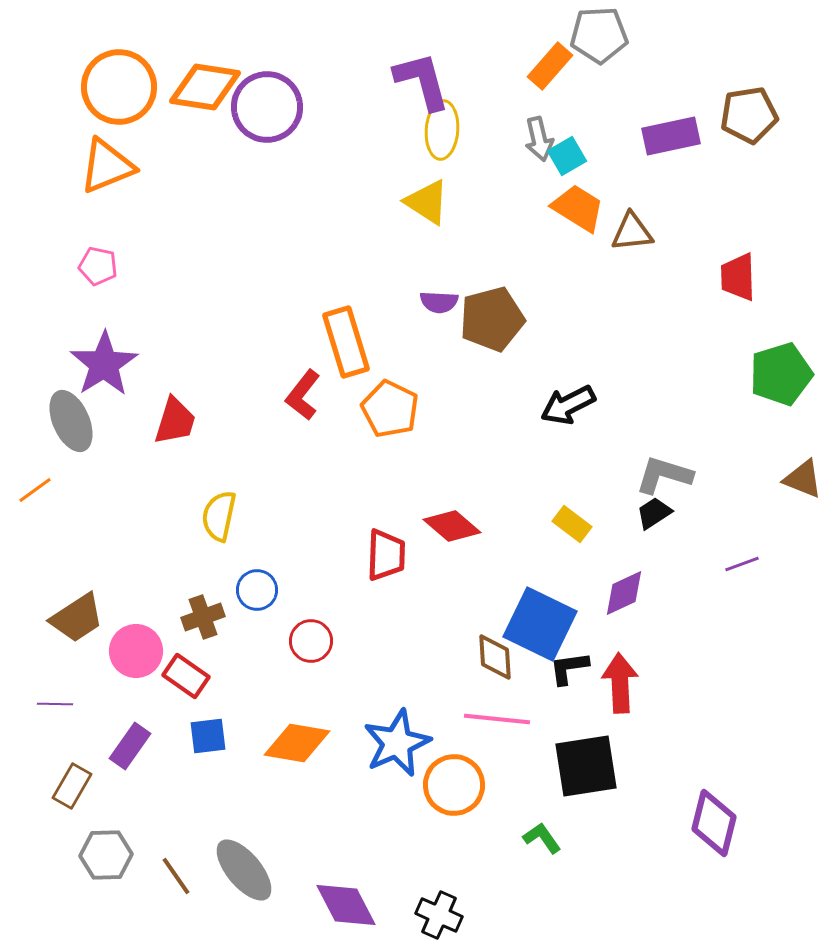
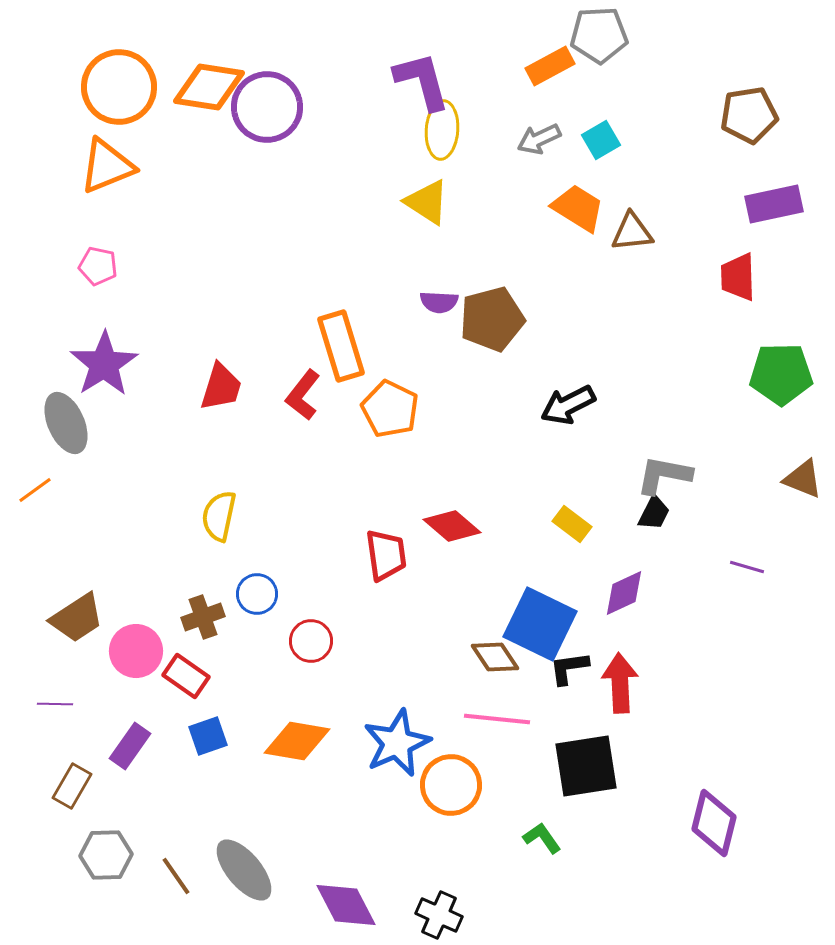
orange rectangle at (550, 66): rotated 21 degrees clockwise
orange diamond at (205, 87): moved 4 px right
purple rectangle at (671, 136): moved 103 px right, 68 px down
gray arrow at (539, 139): rotated 78 degrees clockwise
cyan square at (567, 156): moved 34 px right, 16 px up
orange rectangle at (346, 342): moved 5 px left, 4 px down
green pentagon at (781, 374): rotated 16 degrees clockwise
gray ellipse at (71, 421): moved 5 px left, 2 px down
red trapezoid at (175, 421): moved 46 px right, 34 px up
gray L-shape at (664, 475): rotated 6 degrees counterclockwise
black trapezoid at (654, 513): rotated 150 degrees clockwise
red trapezoid at (386, 555): rotated 10 degrees counterclockwise
purple line at (742, 564): moved 5 px right, 3 px down; rotated 36 degrees clockwise
blue circle at (257, 590): moved 4 px down
brown diamond at (495, 657): rotated 30 degrees counterclockwise
blue square at (208, 736): rotated 12 degrees counterclockwise
orange diamond at (297, 743): moved 2 px up
orange circle at (454, 785): moved 3 px left
